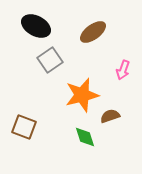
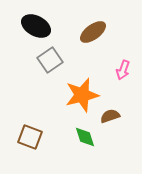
brown square: moved 6 px right, 10 px down
